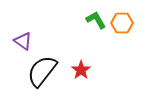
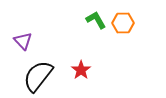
orange hexagon: moved 1 px right
purple triangle: rotated 12 degrees clockwise
black semicircle: moved 4 px left, 5 px down
